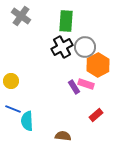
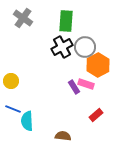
gray cross: moved 2 px right, 2 px down
